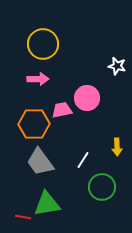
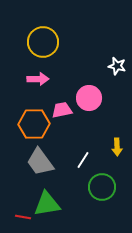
yellow circle: moved 2 px up
pink circle: moved 2 px right
